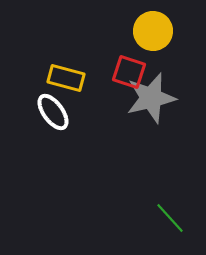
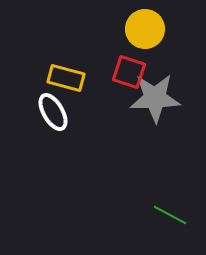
yellow circle: moved 8 px left, 2 px up
gray star: moved 4 px right; rotated 12 degrees clockwise
white ellipse: rotated 6 degrees clockwise
green line: moved 3 px up; rotated 20 degrees counterclockwise
